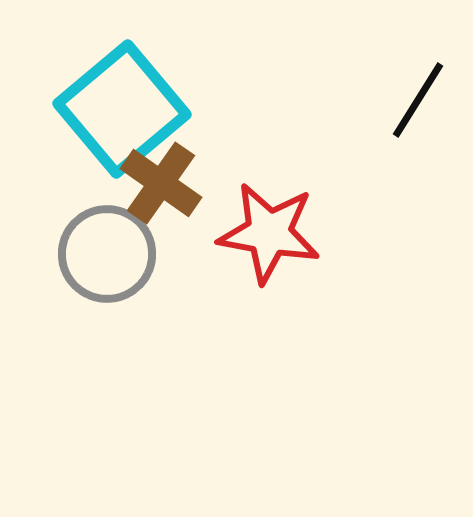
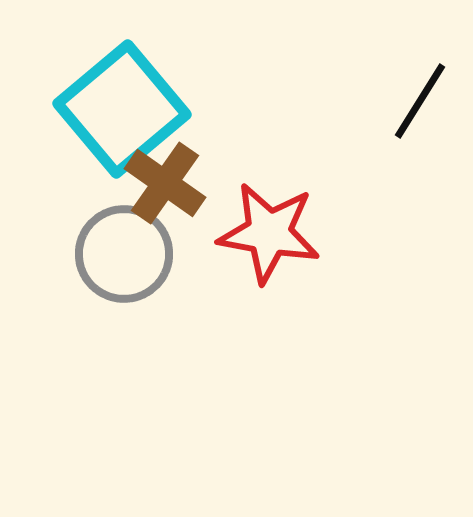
black line: moved 2 px right, 1 px down
brown cross: moved 4 px right
gray circle: moved 17 px right
